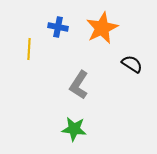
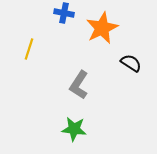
blue cross: moved 6 px right, 14 px up
yellow line: rotated 15 degrees clockwise
black semicircle: moved 1 px left, 1 px up
